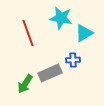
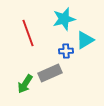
cyan star: moved 3 px right, 1 px down; rotated 25 degrees counterclockwise
cyan triangle: moved 1 px right, 7 px down
blue cross: moved 7 px left, 9 px up
